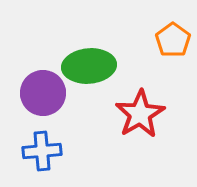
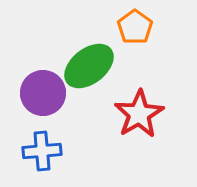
orange pentagon: moved 38 px left, 13 px up
green ellipse: rotated 33 degrees counterclockwise
red star: moved 1 px left
